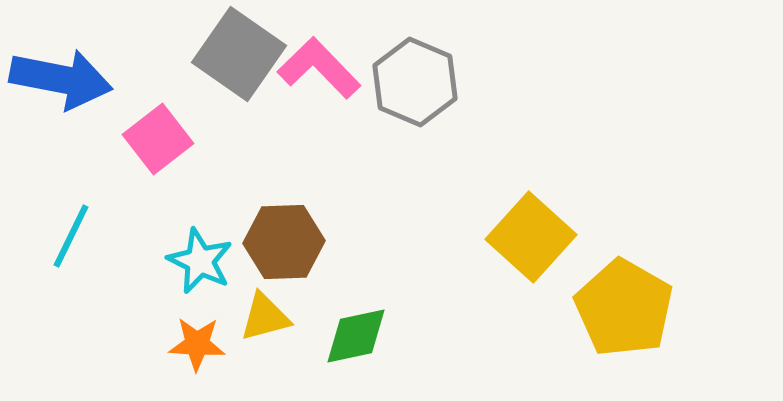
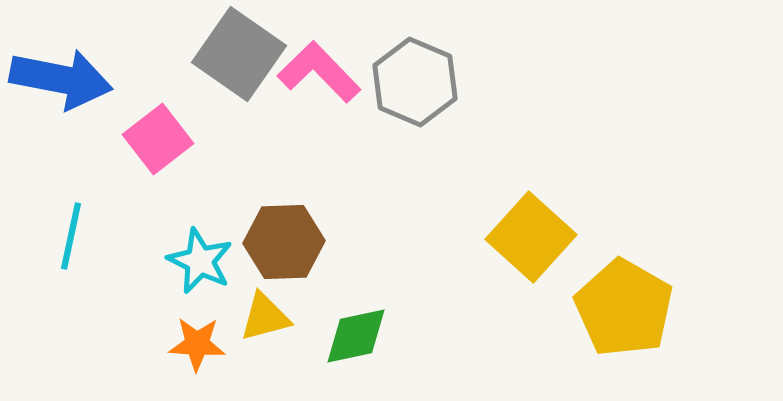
pink L-shape: moved 4 px down
cyan line: rotated 14 degrees counterclockwise
